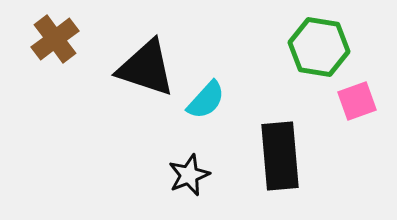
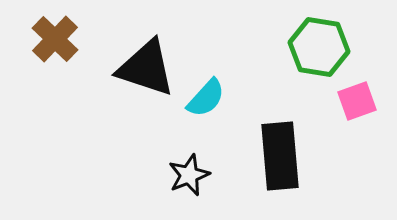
brown cross: rotated 9 degrees counterclockwise
cyan semicircle: moved 2 px up
